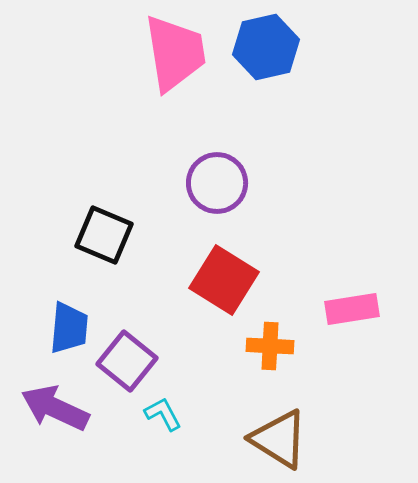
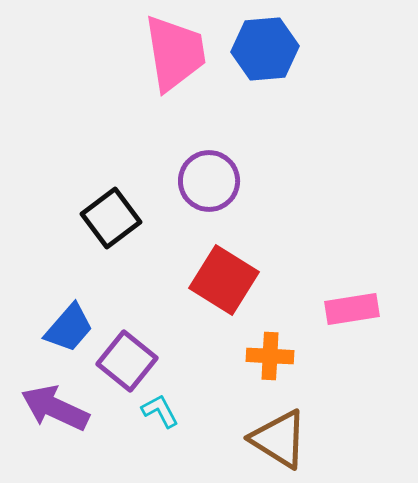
blue hexagon: moved 1 px left, 2 px down; rotated 8 degrees clockwise
purple circle: moved 8 px left, 2 px up
black square: moved 7 px right, 17 px up; rotated 30 degrees clockwise
blue trapezoid: rotated 36 degrees clockwise
orange cross: moved 10 px down
cyan L-shape: moved 3 px left, 3 px up
